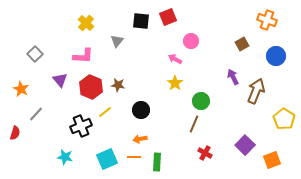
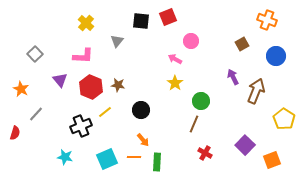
orange arrow: moved 3 px right, 1 px down; rotated 120 degrees counterclockwise
